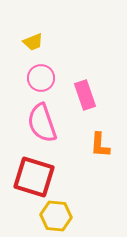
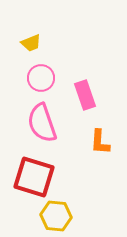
yellow trapezoid: moved 2 px left, 1 px down
orange L-shape: moved 3 px up
